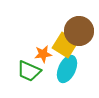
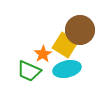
brown circle: moved 1 px right, 1 px up
orange star: rotated 24 degrees counterclockwise
cyan ellipse: rotated 52 degrees clockwise
